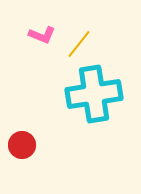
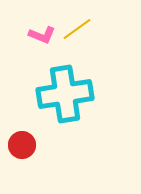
yellow line: moved 2 px left, 15 px up; rotated 16 degrees clockwise
cyan cross: moved 29 px left
